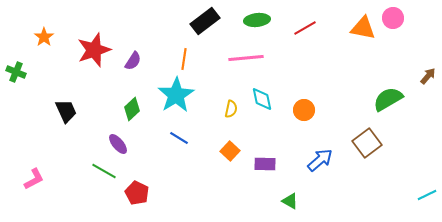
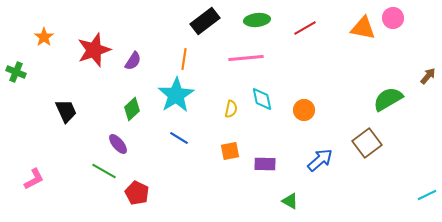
orange square: rotated 36 degrees clockwise
